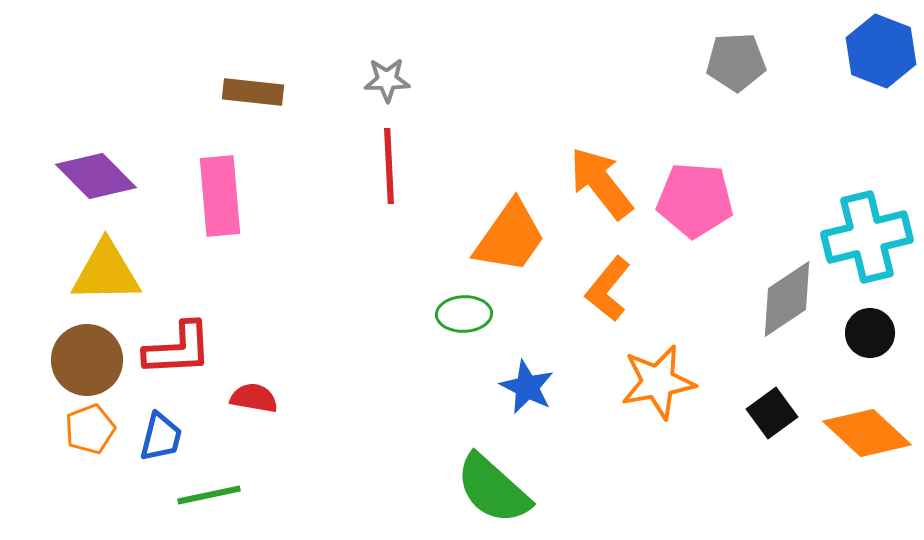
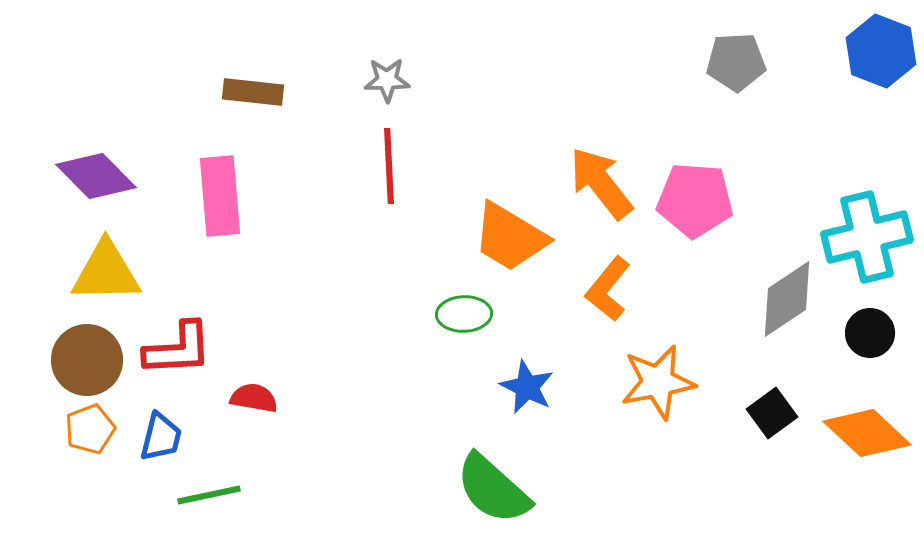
orange trapezoid: rotated 86 degrees clockwise
